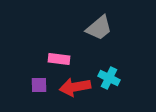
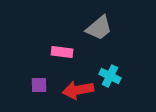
pink rectangle: moved 3 px right, 7 px up
cyan cross: moved 1 px right, 2 px up
red arrow: moved 3 px right, 3 px down
